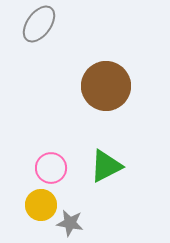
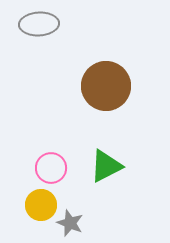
gray ellipse: rotated 51 degrees clockwise
gray star: rotated 12 degrees clockwise
